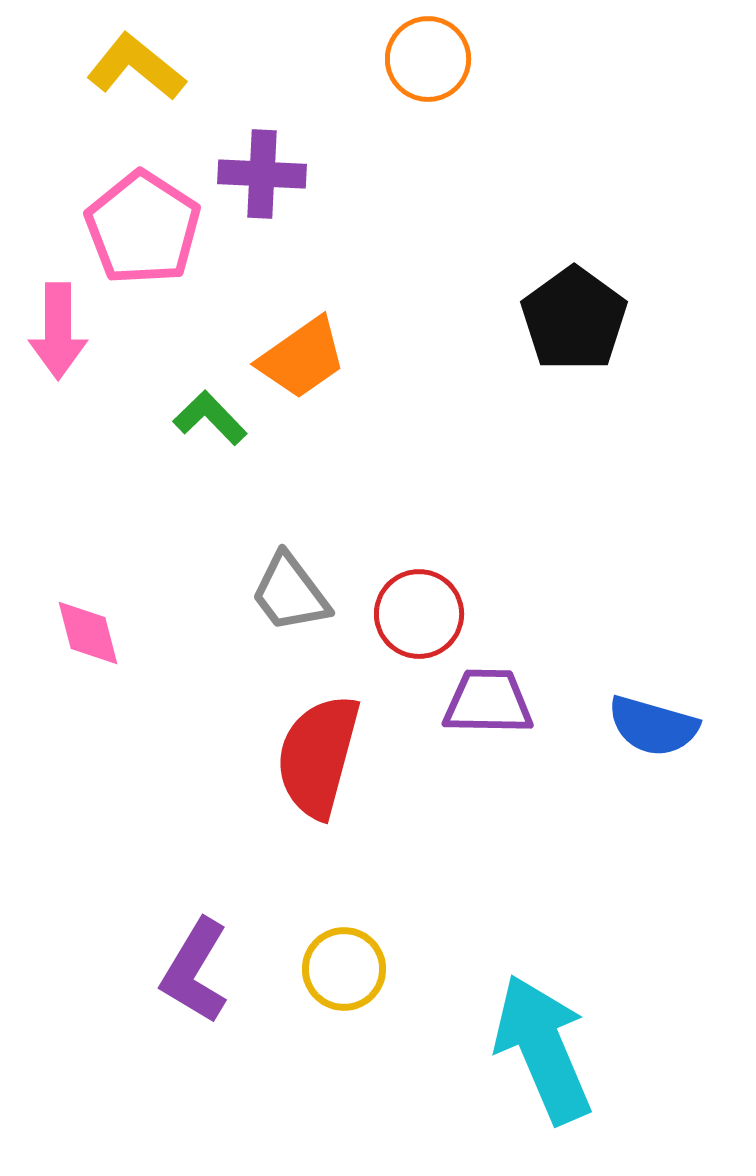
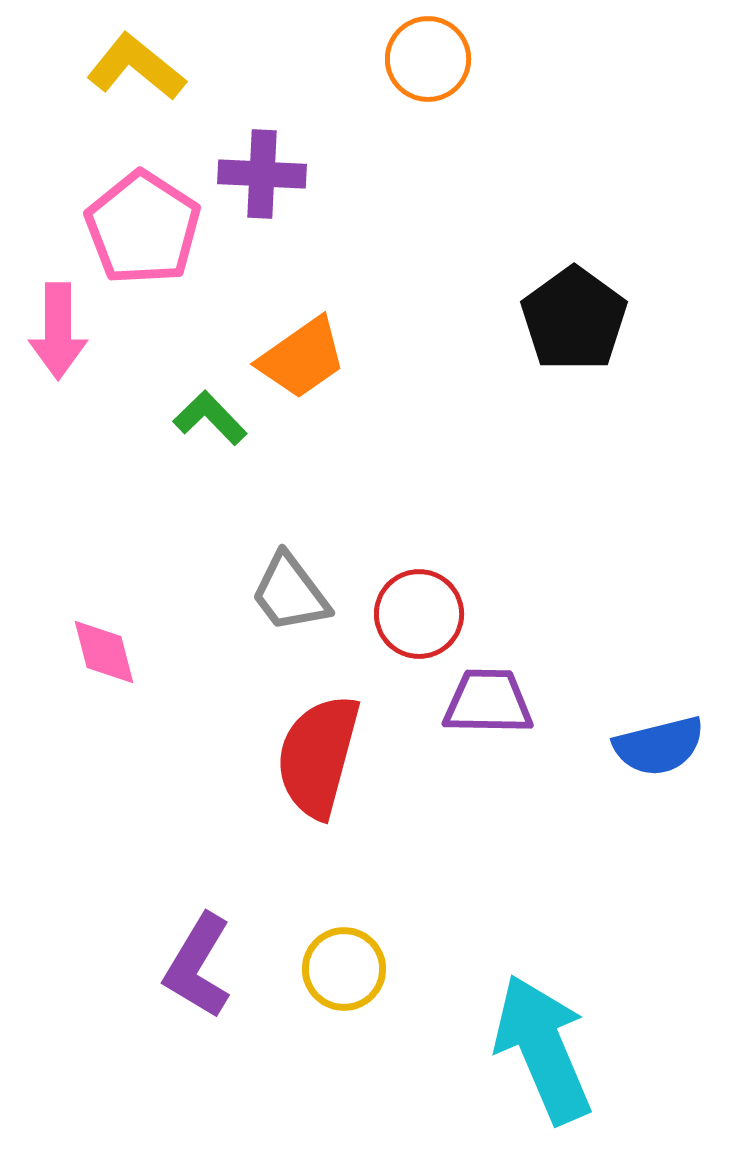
pink diamond: moved 16 px right, 19 px down
blue semicircle: moved 6 px right, 20 px down; rotated 30 degrees counterclockwise
purple L-shape: moved 3 px right, 5 px up
